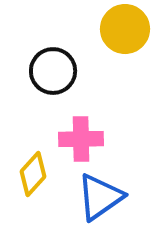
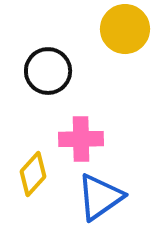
black circle: moved 5 px left
